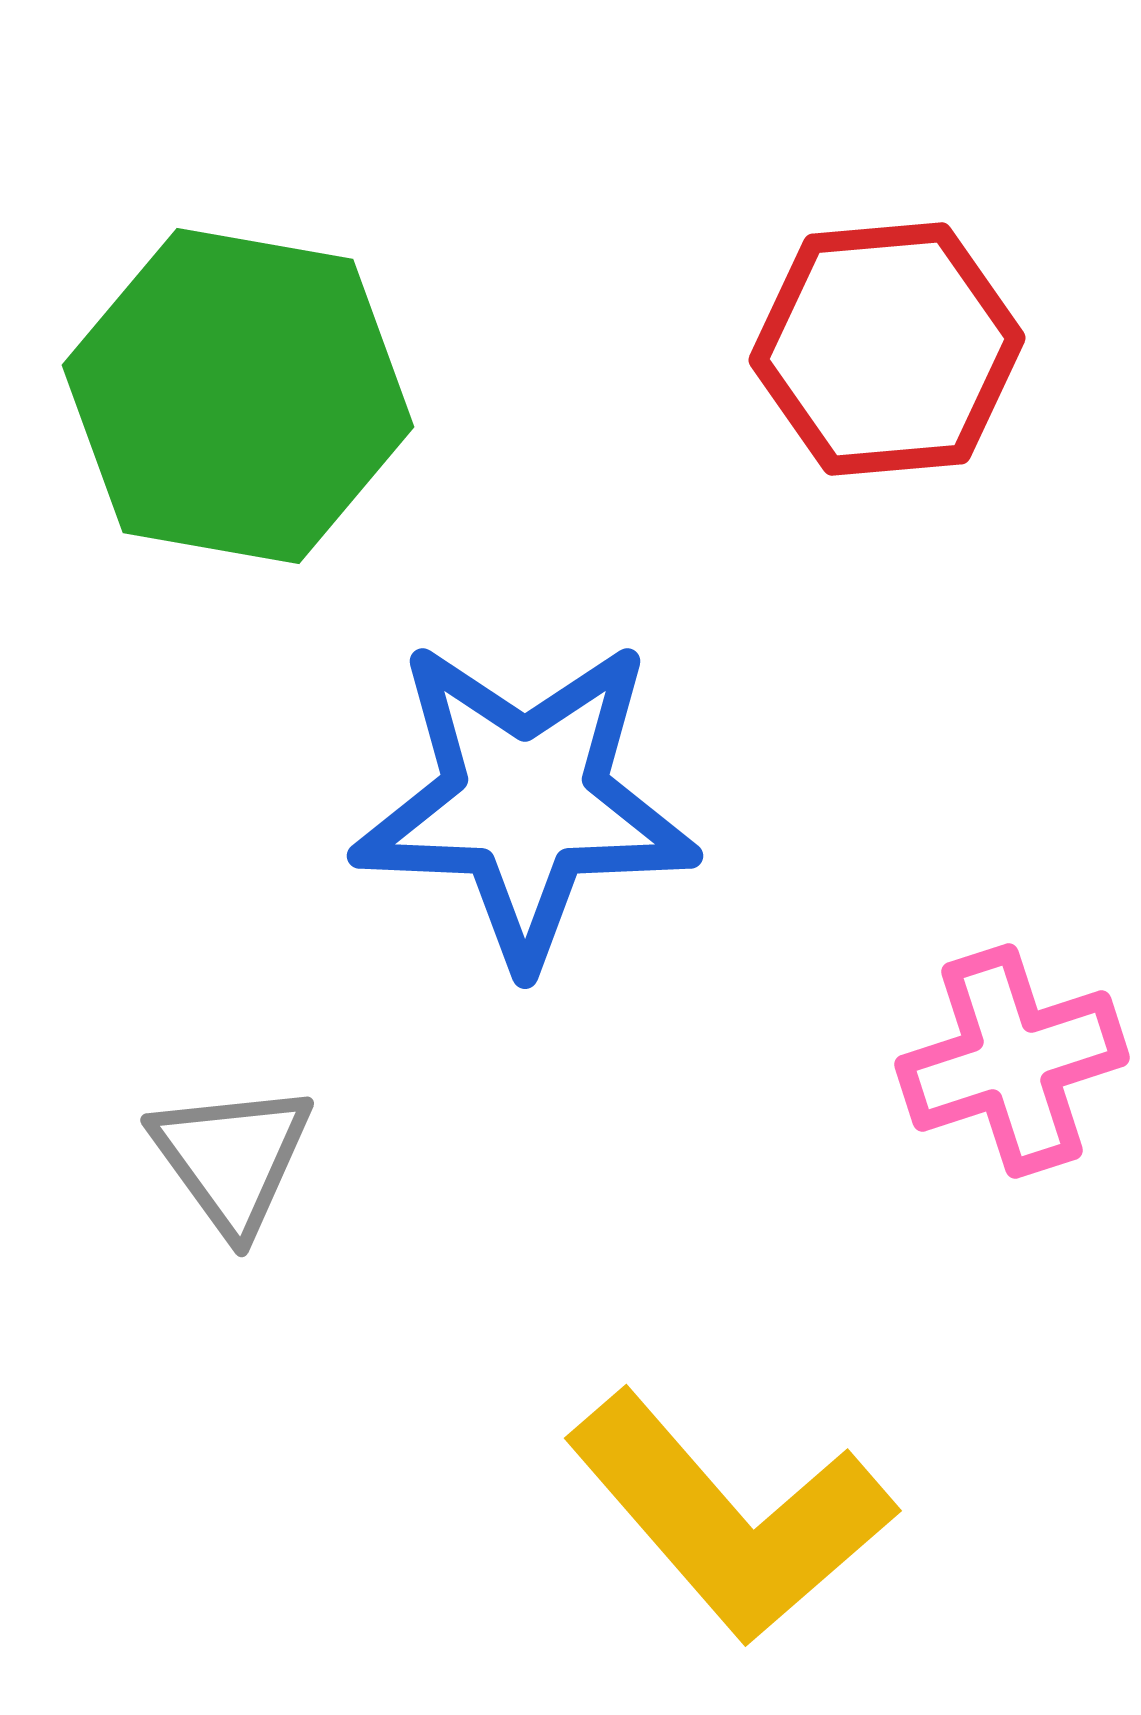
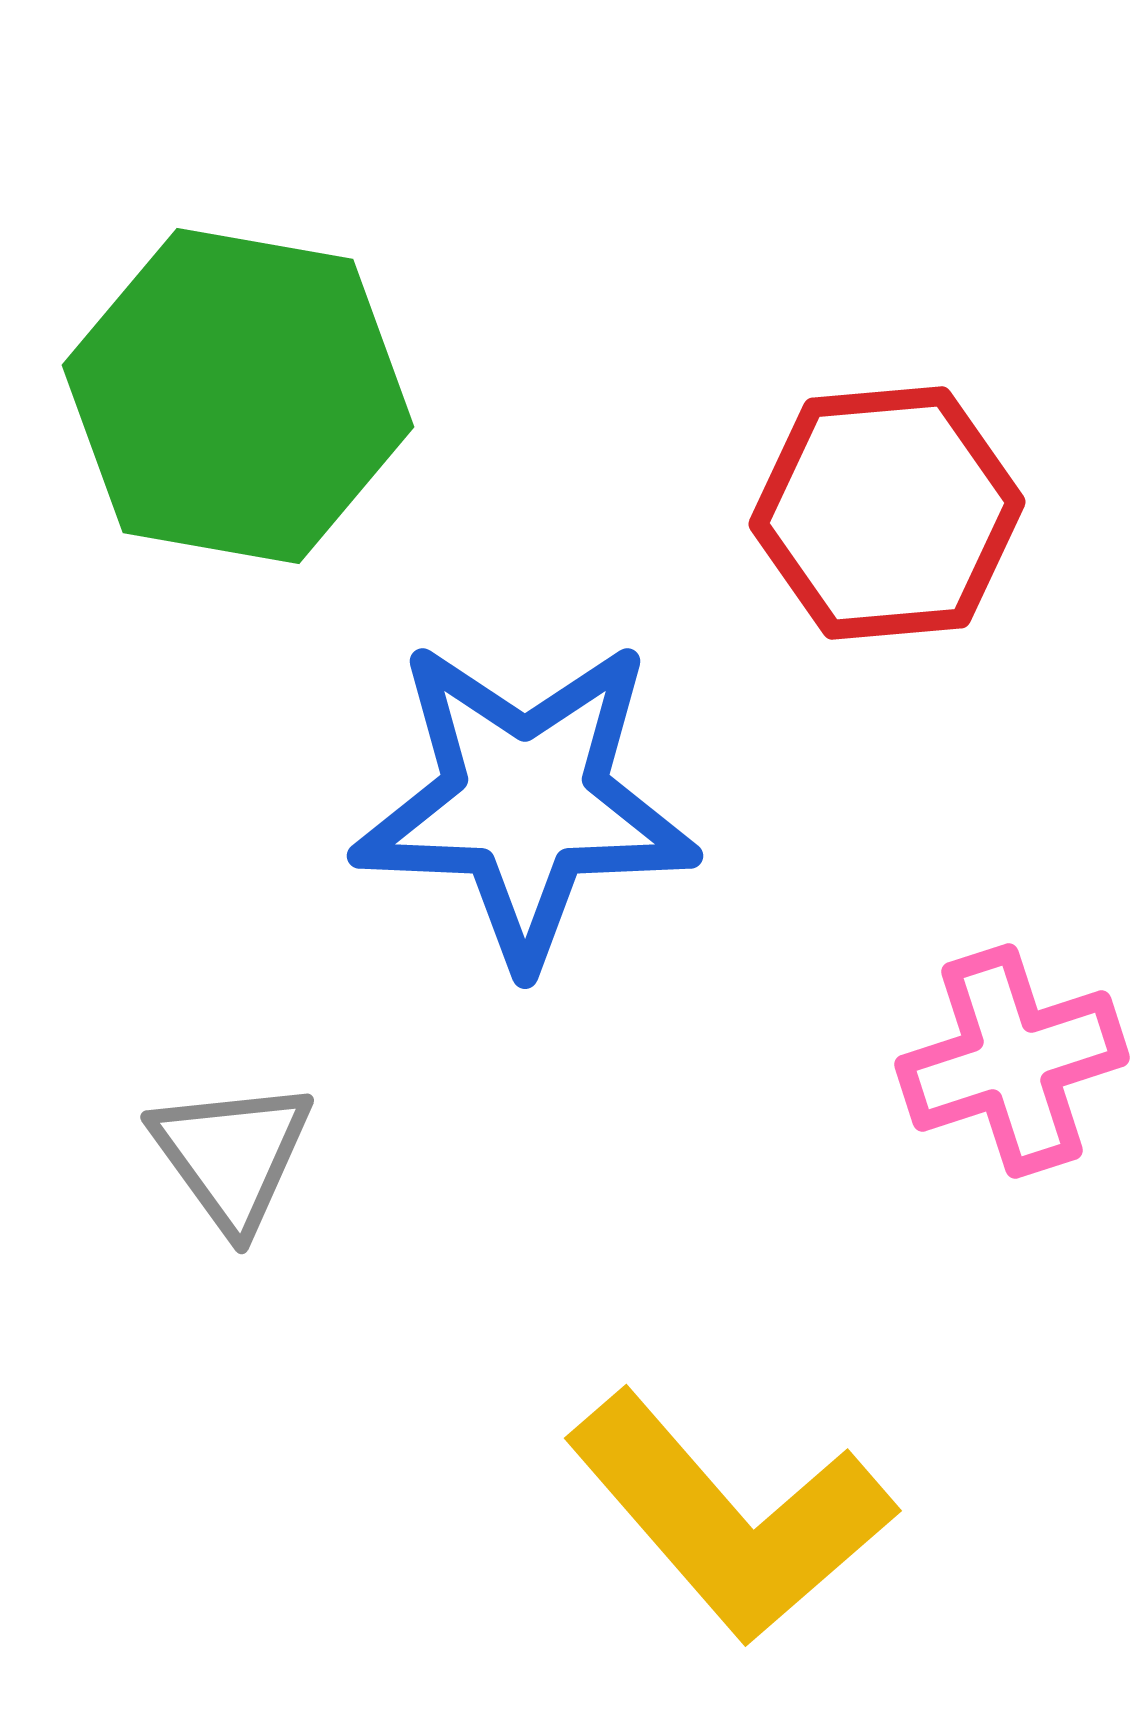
red hexagon: moved 164 px down
gray triangle: moved 3 px up
